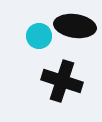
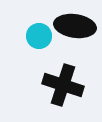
black cross: moved 1 px right, 4 px down
